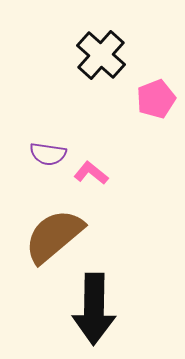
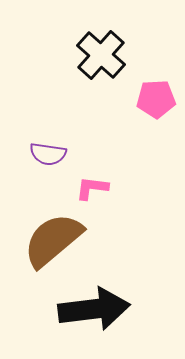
pink pentagon: rotated 18 degrees clockwise
pink L-shape: moved 1 px right, 15 px down; rotated 32 degrees counterclockwise
brown semicircle: moved 1 px left, 4 px down
black arrow: rotated 98 degrees counterclockwise
